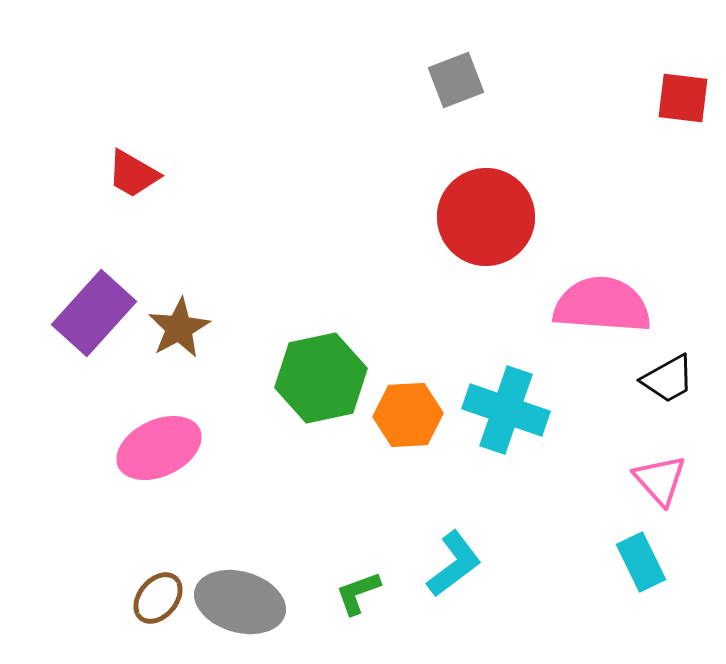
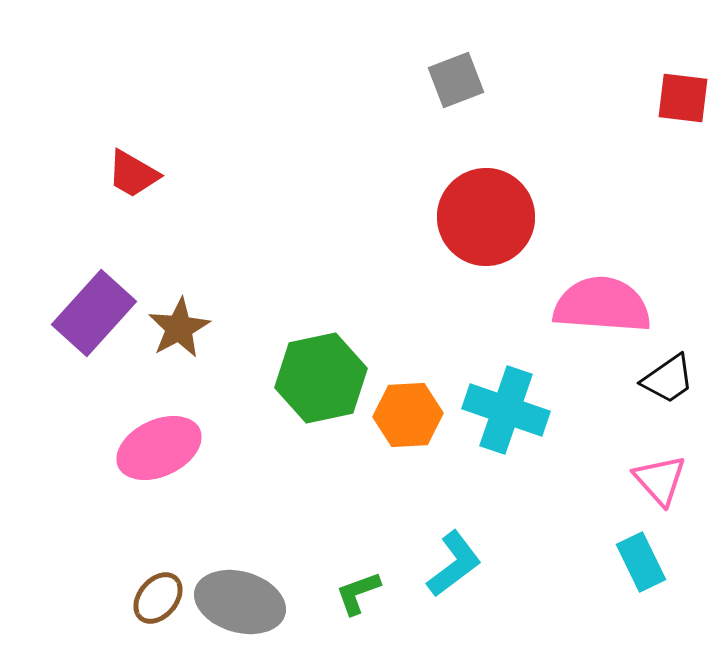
black trapezoid: rotated 6 degrees counterclockwise
